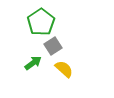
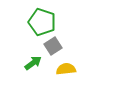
green pentagon: moved 1 px right; rotated 20 degrees counterclockwise
yellow semicircle: moved 2 px right; rotated 48 degrees counterclockwise
